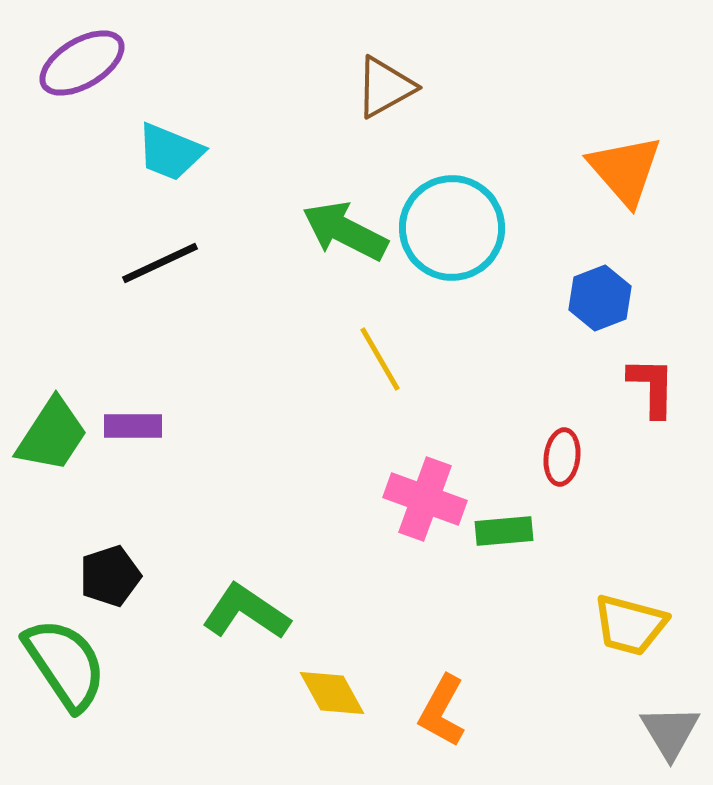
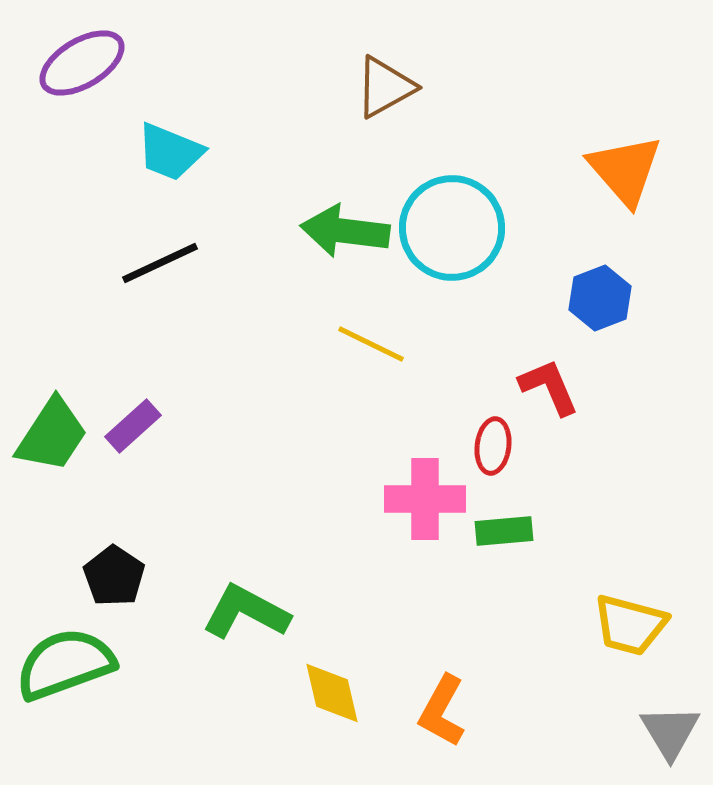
green arrow: rotated 20 degrees counterclockwise
yellow line: moved 9 px left, 15 px up; rotated 34 degrees counterclockwise
red L-shape: moved 103 px left; rotated 24 degrees counterclockwise
purple rectangle: rotated 42 degrees counterclockwise
red ellipse: moved 69 px left, 11 px up
pink cross: rotated 20 degrees counterclockwise
black pentagon: moved 4 px right; rotated 20 degrees counterclockwise
green L-shape: rotated 6 degrees counterclockwise
green semicircle: rotated 76 degrees counterclockwise
yellow diamond: rotated 16 degrees clockwise
